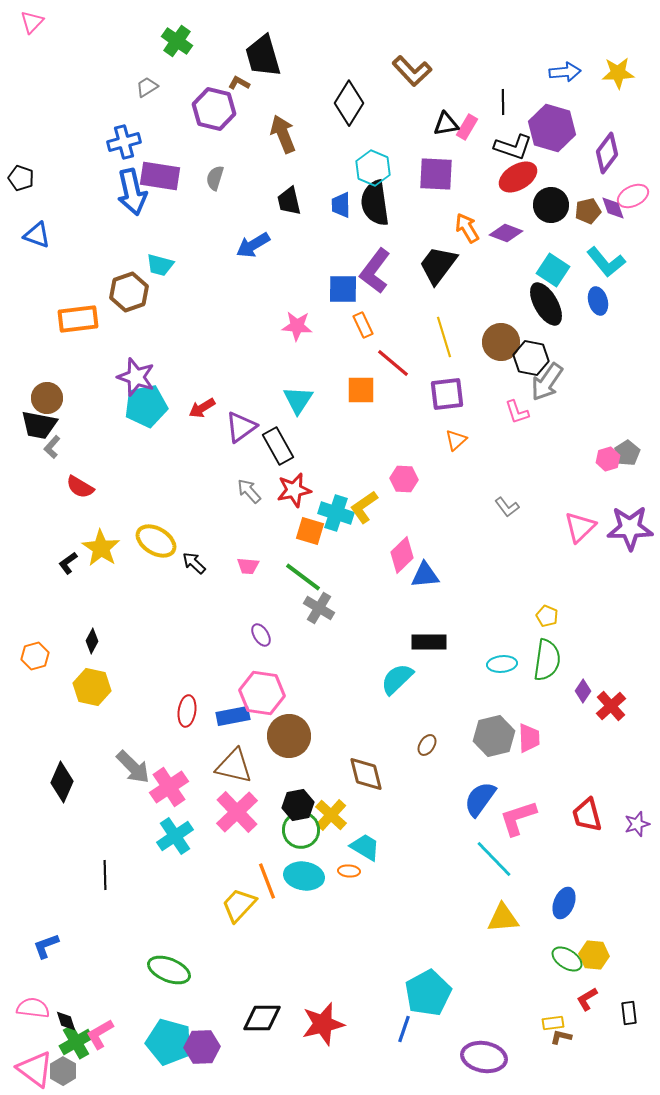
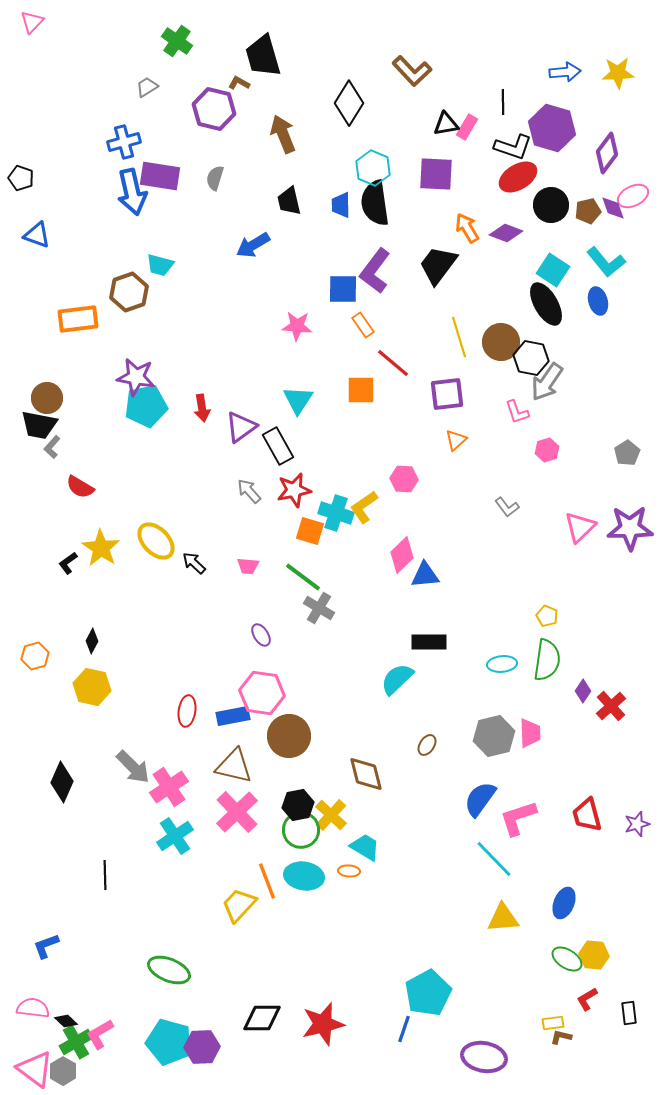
orange rectangle at (363, 325): rotated 10 degrees counterclockwise
yellow line at (444, 337): moved 15 px right
purple star at (136, 377): rotated 9 degrees counterclockwise
red arrow at (202, 408): rotated 68 degrees counterclockwise
pink hexagon at (608, 459): moved 61 px left, 9 px up
yellow ellipse at (156, 541): rotated 15 degrees clockwise
pink trapezoid at (529, 738): moved 1 px right, 5 px up
black diamond at (66, 1021): rotated 30 degrees counterclockwise
